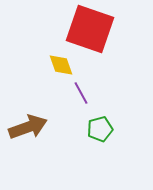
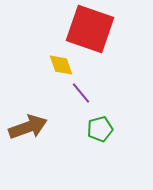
purple line: rotated 10 degrees counterclockwise
